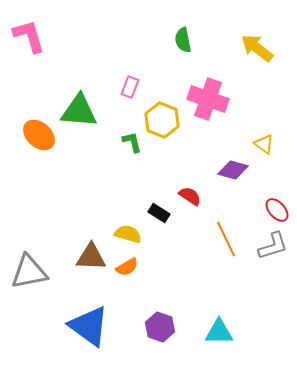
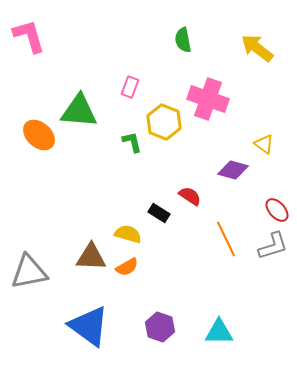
yellow hexagon: moved 2 px right, 2 px down
